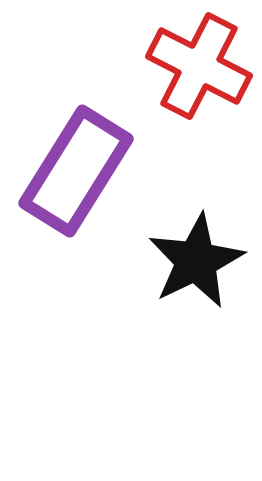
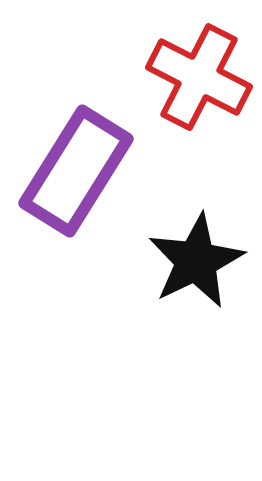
red cross: moved 11 px down
